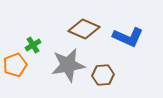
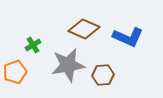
orange pentagon: moved 7 px down
